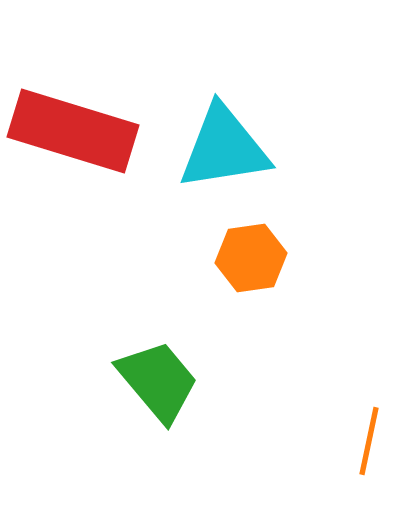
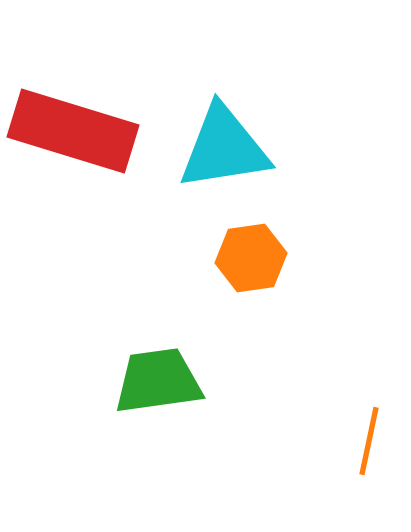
green trapezoid: rotated 58 degrees counterclockwise
